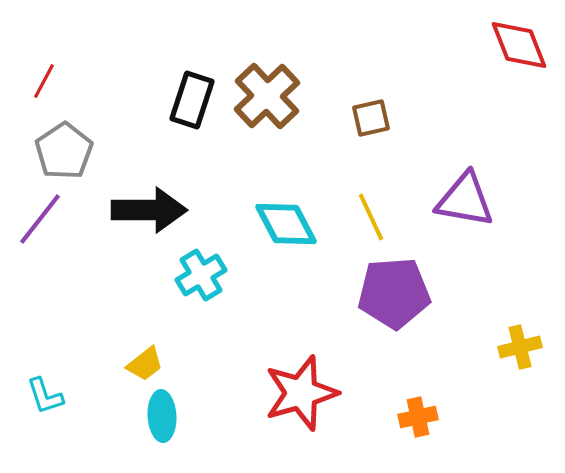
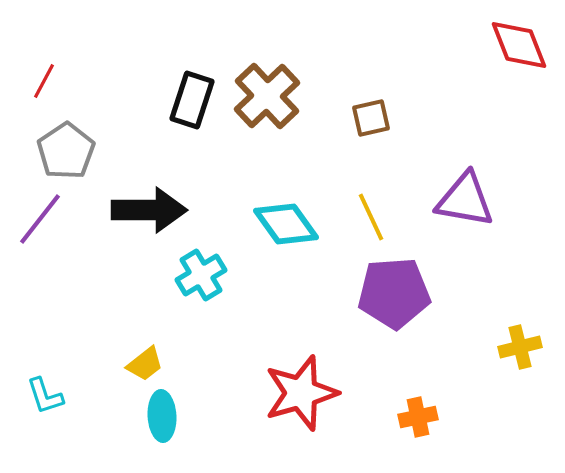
gray pentagon: moved 2 px right
cyan diamond: rotated 8 degrees counterclockwise
